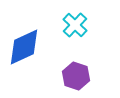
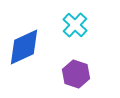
purple hexagon: moved 2 px up
